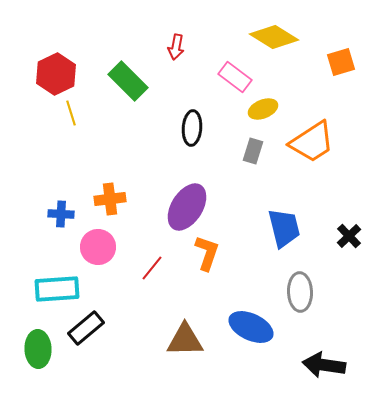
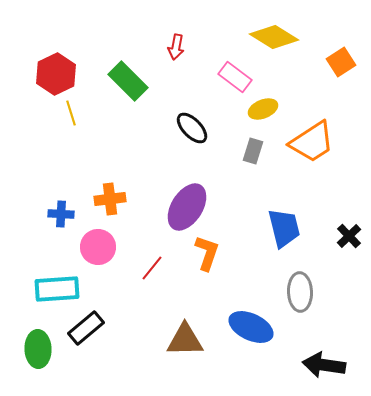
orange square: rotated 16 degrees counterclockwise
black ellipse: rotated 48 degrees counterclockwise
